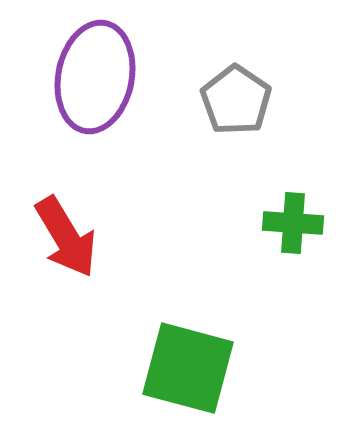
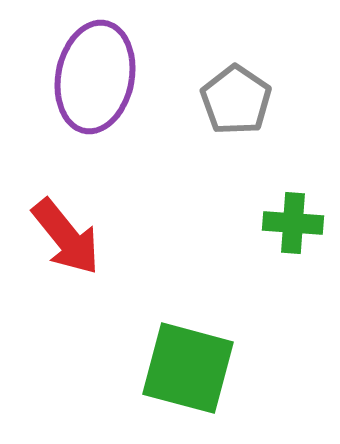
red arrow: rotated 8 degrees counterclockwise
